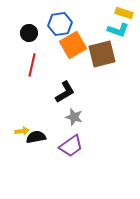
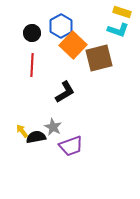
yellow rectangle: moved 2 px left, 1 px up
blue hexagon: moved 1 px right, 2 px down; rotated 20 degrees counterclockwise
black circle: moved 3 px right
orange square: rotated 16 degrees counterclockwise
brown square: moved 3 px left, 4 px down
red line: rotated 10 degrees counterclockwise
gray star: moved 21 px left, 10 px down; rotated 12 degrees clockwise
yellow arrow: rotated 120 degrees counterclockwise
purple trapezoid: rotated 15 degrees clockwise
